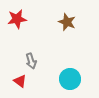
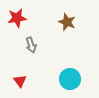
red star: moved 1 px up
gray arrow: moved 16 px up
red triangle: rotated 16 degrees clockwise
